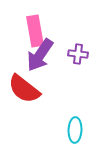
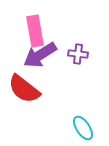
purple arrow: rotated 24 degrees clockwise
cyan ellipse: moved 8 px right, 2 px up; rotated 35 degrees counterclockwise
